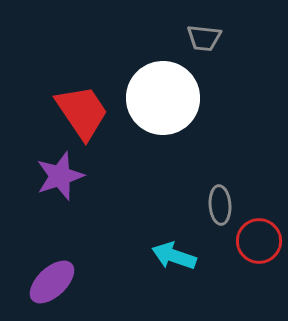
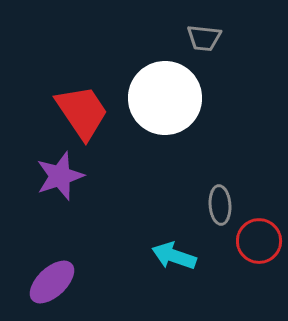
white circle: moved 2 px right
